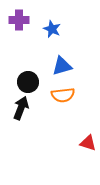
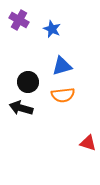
purple cross: rotated 30 degrees clockwise
black arrow: rotated 95 degrees counterclockwise
